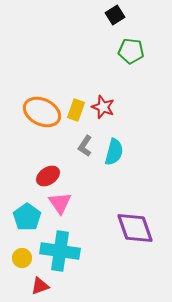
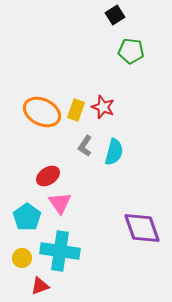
purple diamond: moved 7 px right
